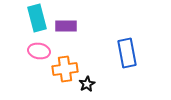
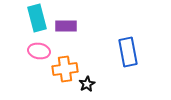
blue rectangle: moved 1 px right, 1 px up
